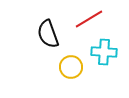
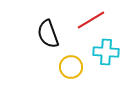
red line: moved 2 px right, 1 px down
cyan cross: moved 2 px right
